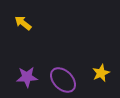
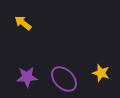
yellow star: rotated 30 degrees counterclockwise
purple ellipse: moved 1 px right, 1 px up
